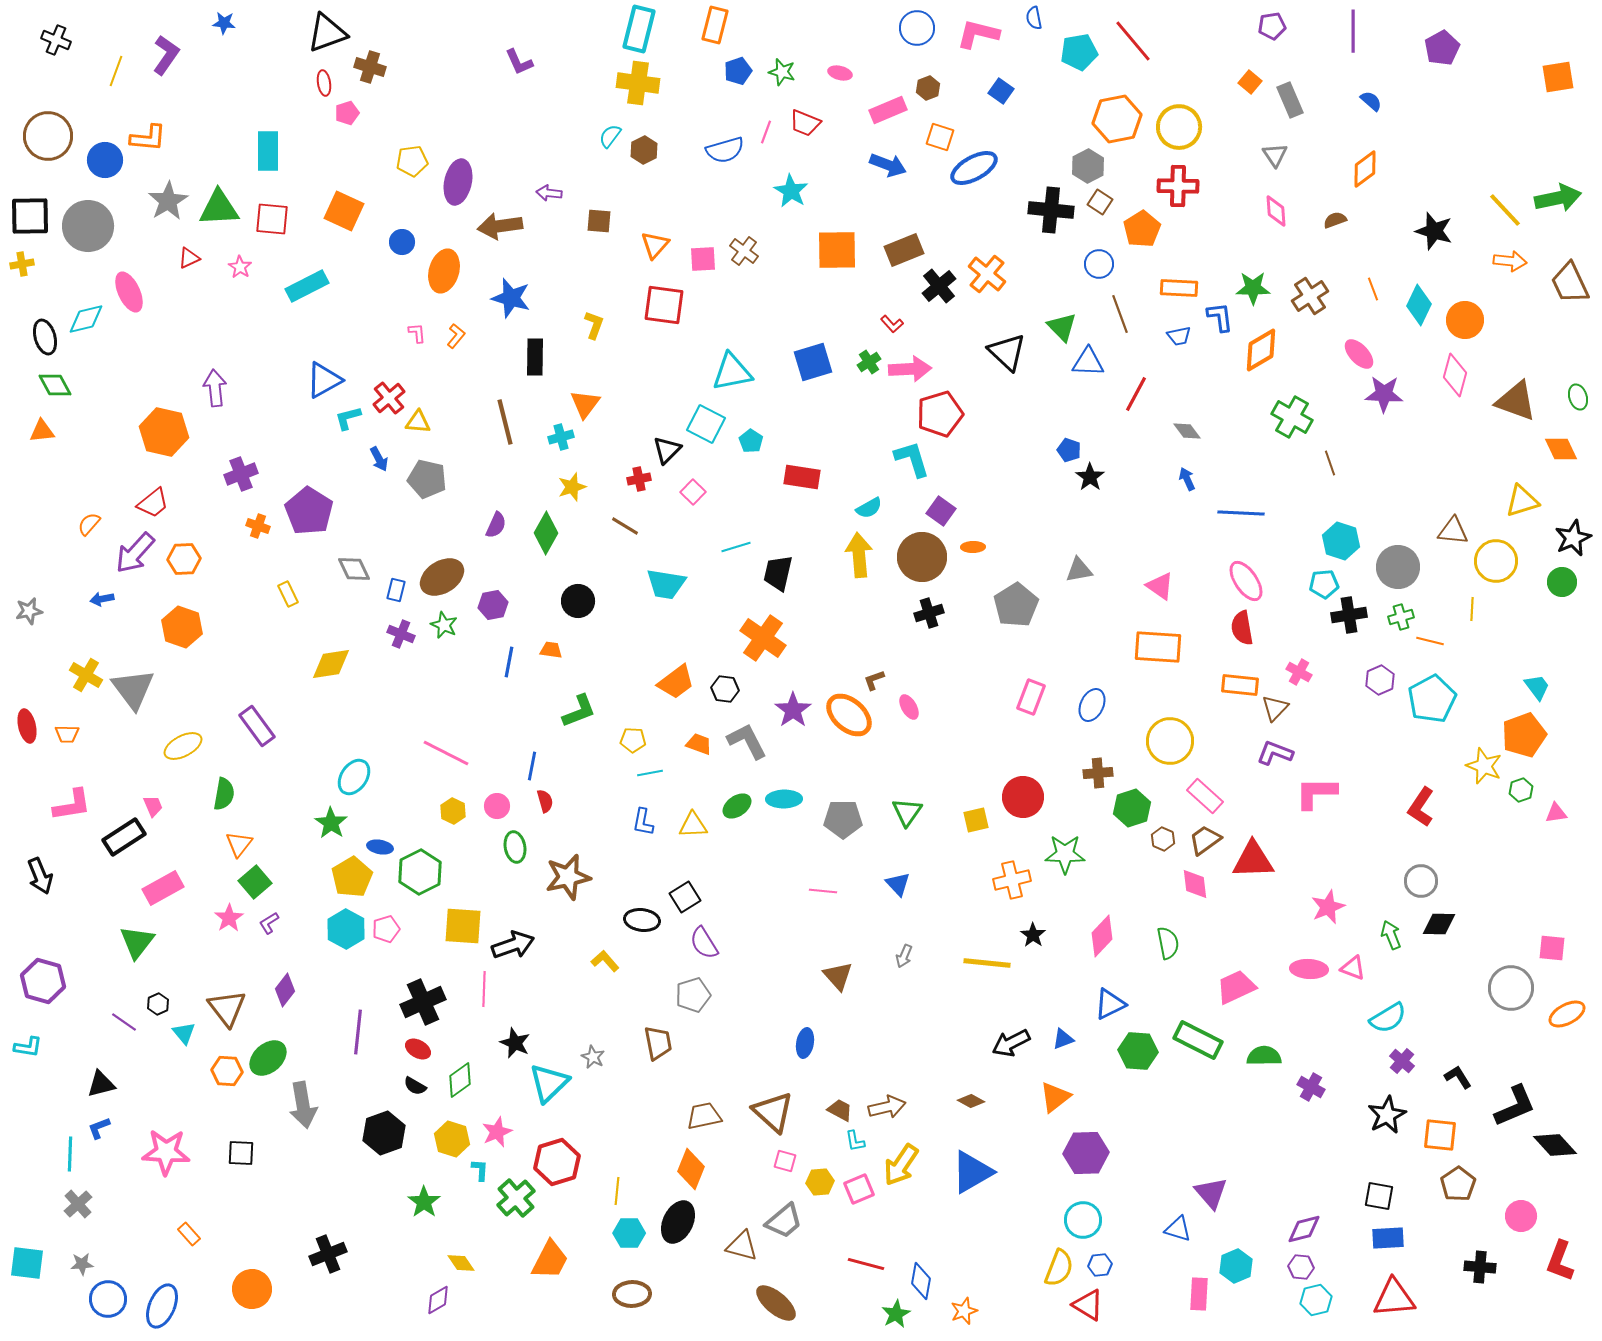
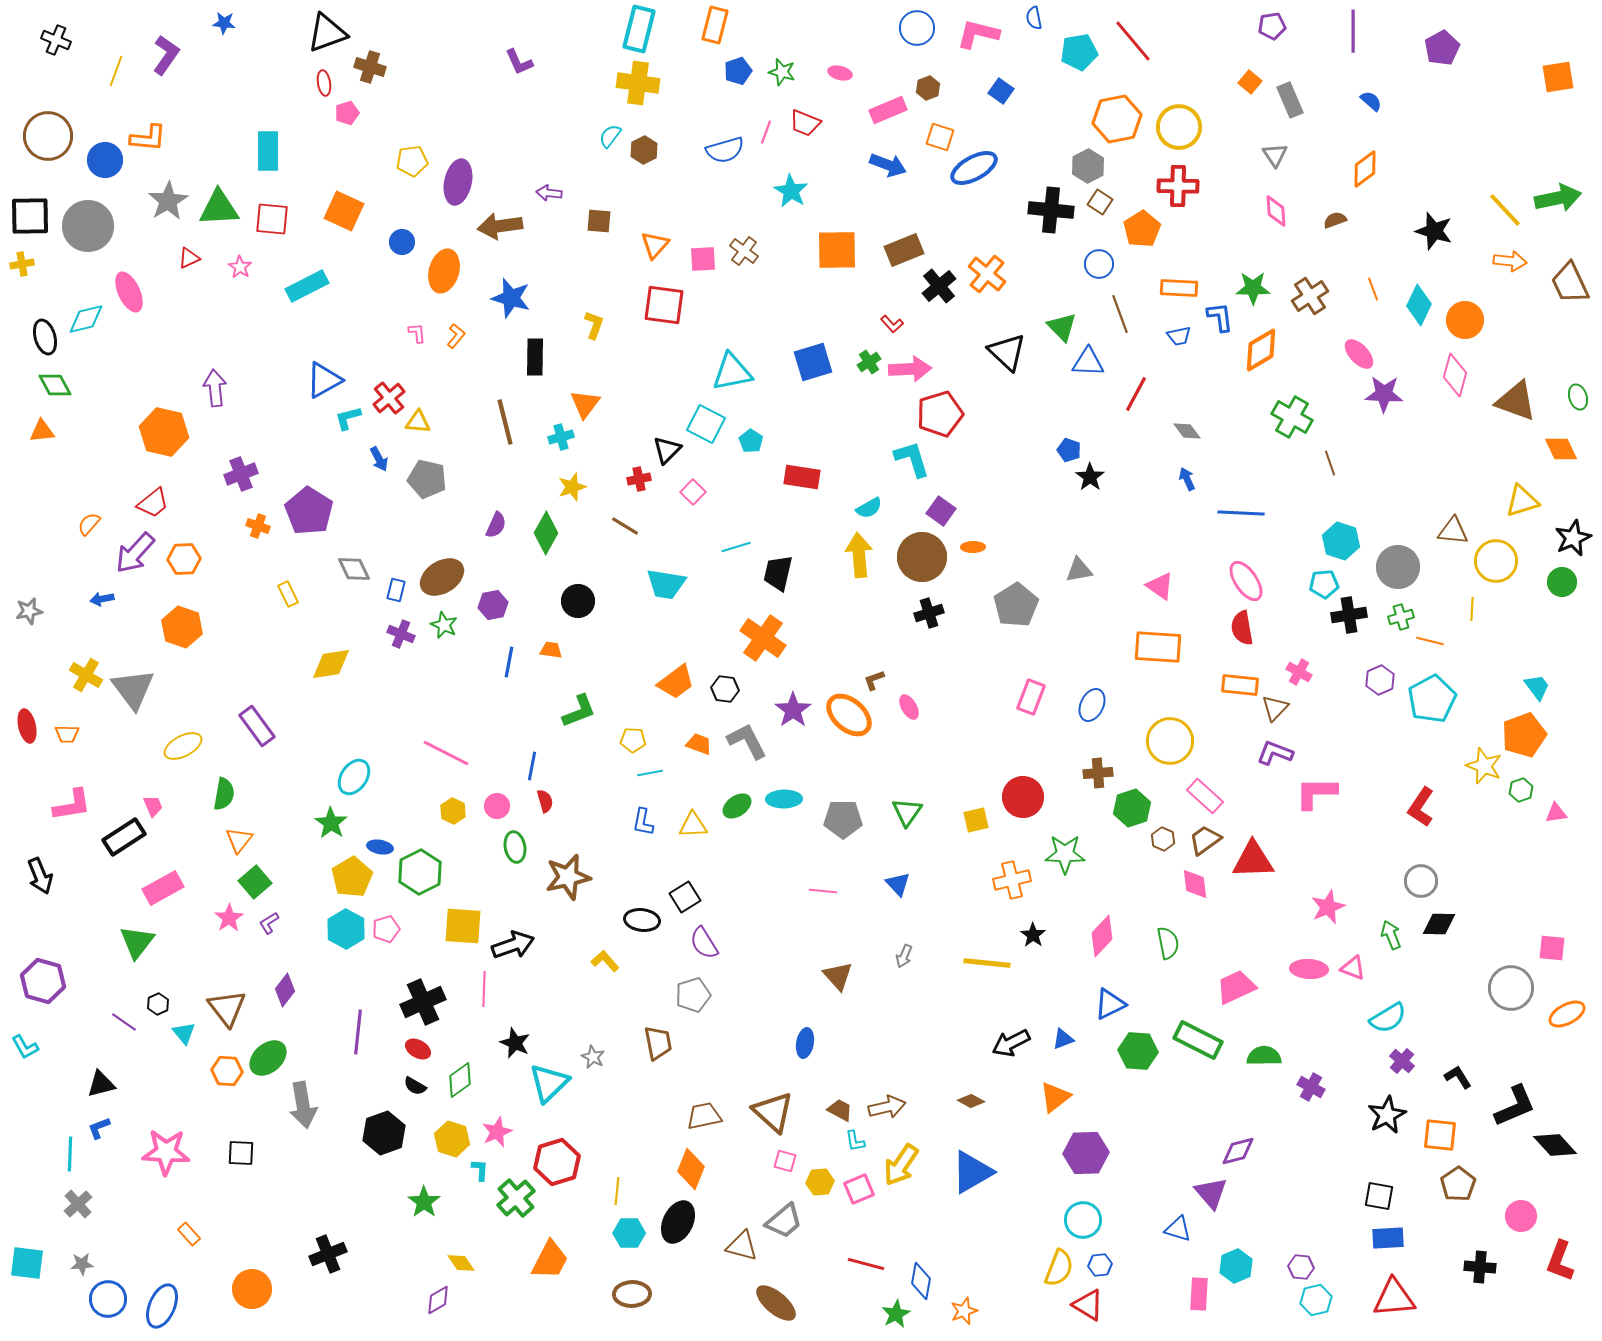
orange triangle at (239, 844): moved 4 px up
cyan L-shape at (28, 1047): moved 3 px left; rotated 52 degrees clockwise
purple diamond at (1304, 1229): moved 66 px left, 78 px up
